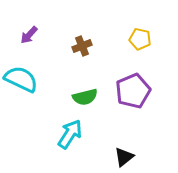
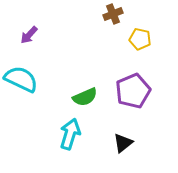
brown cross: moved 31 px right, 32 px up
green semicircle: rotated 10 degrees counterclockwise
cyan arrow: rotated 16 degrees counterclockwise
black triangle: moved 1 px left, 14 px up
